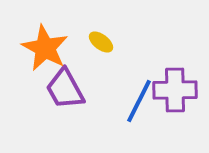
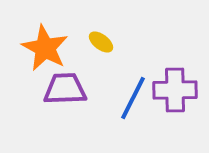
purple trapezoid: rotated 117 degrees clockwise
blue line: moved 6 px left, 3 px up
